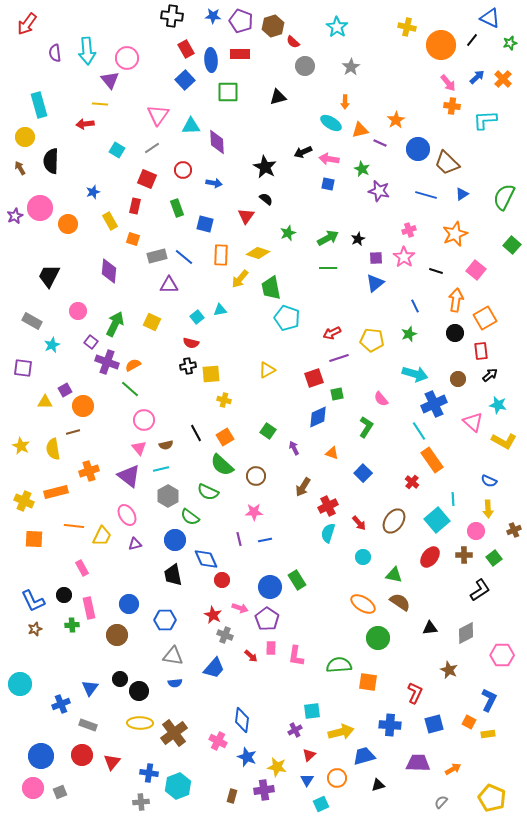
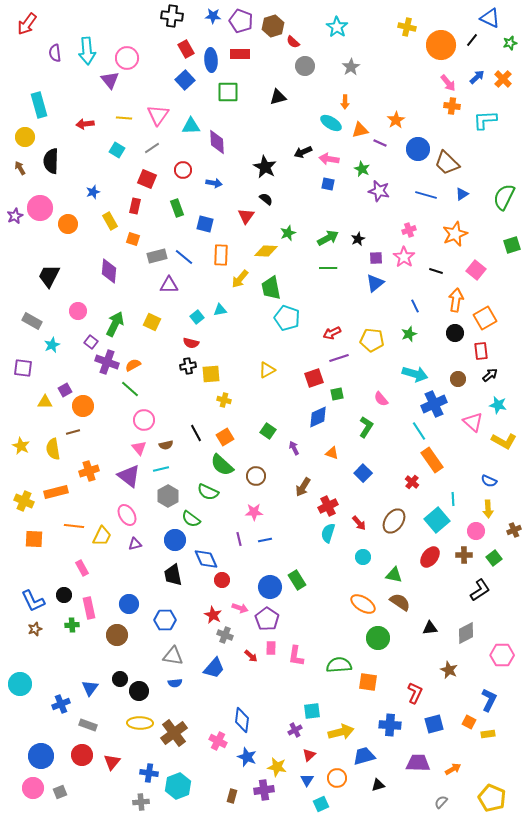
yellow line at (100, 104): moved 24 px right, 14 px down
green square at (512, 245): rotated 30 degrees clockwise
yellow diamond at (258, 253): moved 8 px right, 2 px up; rotated 15 degrees counterclockwise
green semicircle at (190, 517): moved 1 px right, 2 px down
